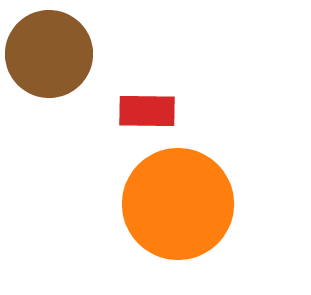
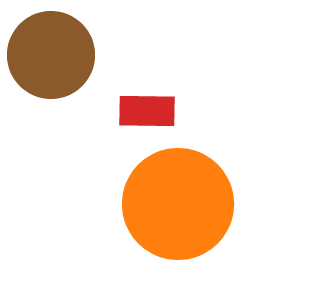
brown circle: moved 2 px right, 1 px down
